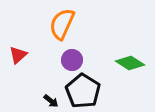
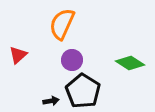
black arrow: rotated 49 degrees counterclockwise
